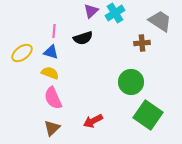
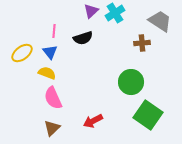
blue triangle: moved 1 px left; rotated 35 degrees clockwise
yellow semicircle: moved 3 px left
